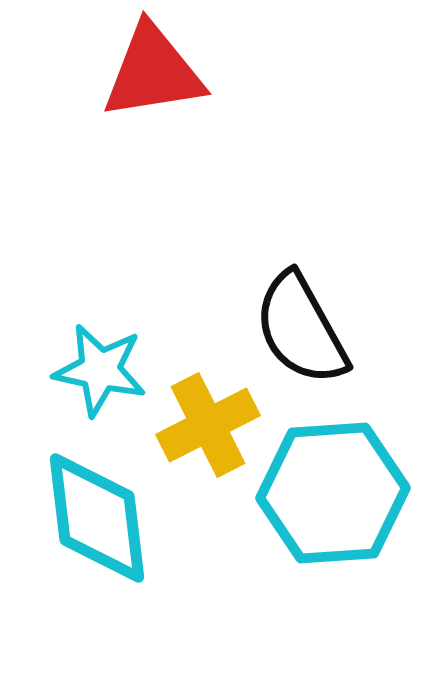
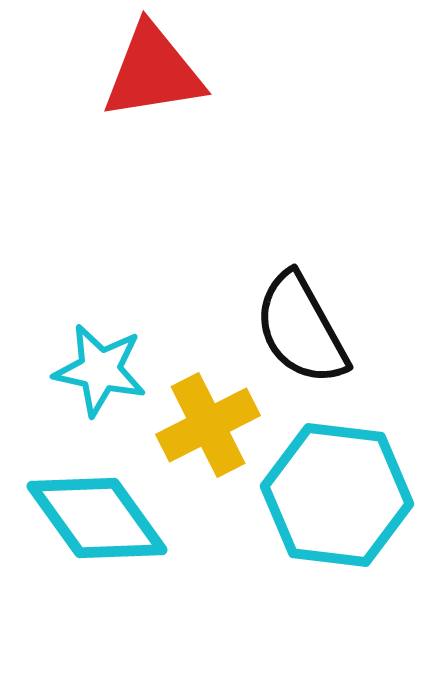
cyan hexagon: moved 4 px right, 2 px down; rotated 11 degrees clockwise
cyan diamond: rotated 29 degrees counterclockwise
